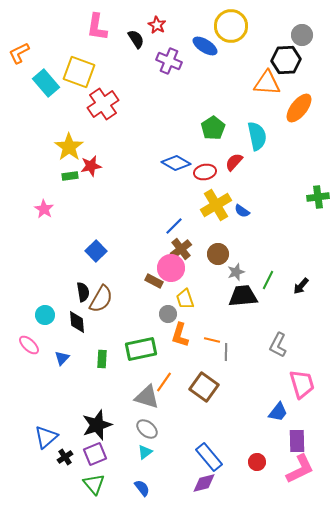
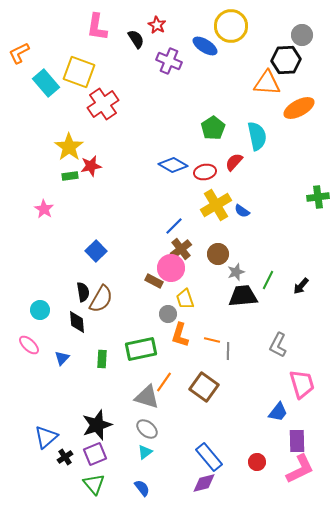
orange ellipse at (299, 108): rotated 24 degrees clockwise
blue diamond at (176, 163): moved 3 px left, 2 px down
cyan circle at (45, 315): moved 5 px left, 5 px up
gray line at (226, 352): moved 2 px right, 1 px up
